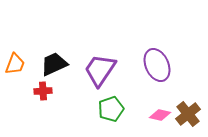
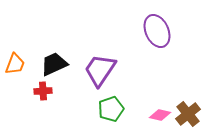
purple ellipse: moved 34 px up
